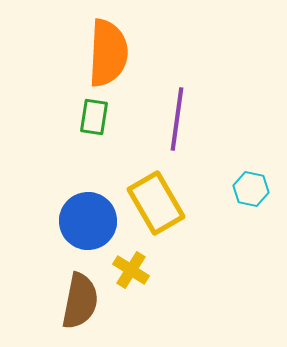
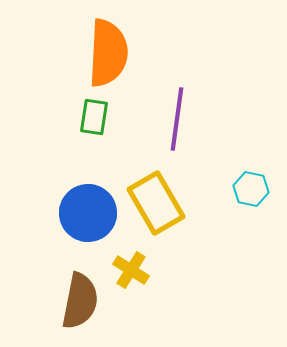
blue circle: moved 8 px up
